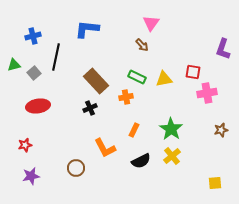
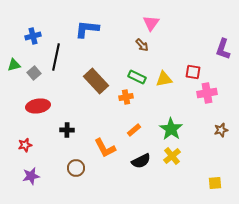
black cross: moved 23 px left, 22 px down; rotated 24 degrees clockwise
orange rectangle: rotated 24 degrees clockwise
